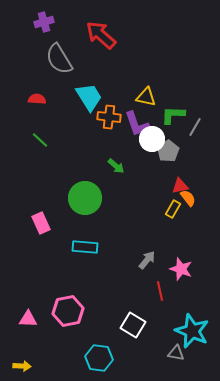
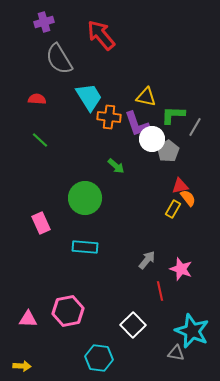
red arrow: rotated 8 degrees clockwise
white square: rotated 15 degrees clockwise
